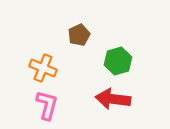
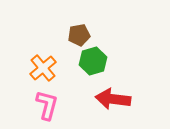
brown pentagon: rotated 15 degrees clockwise
green hexagon: moved 25 px left
orange cross: rotated 28 degrees clockwise
